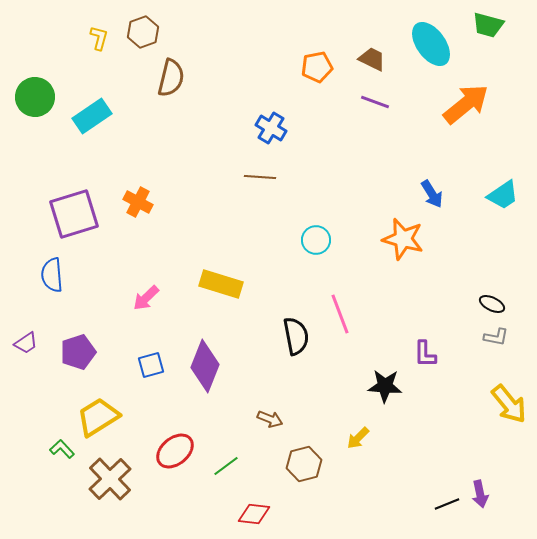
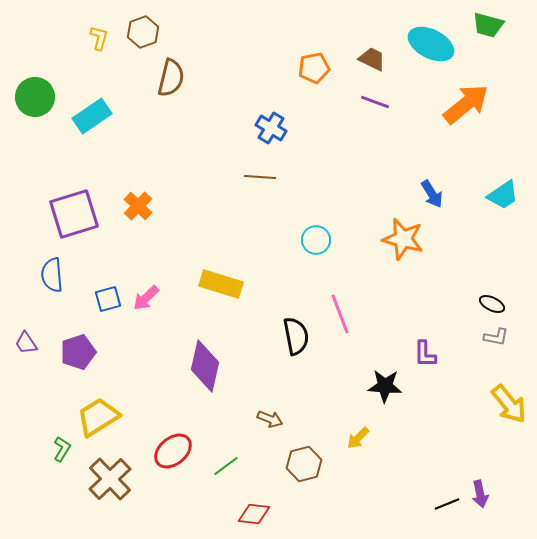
cyan ellipse at (431, 44): rotated 27 degrees counterclockwise
orange pentagon at (317, 67): moved 3 px left, 1 px down
orange cross at (138, 202): moved 4 px down; rotated 16 degrees clockwise
purple trapezoid at (26, 343): rotated 90 degrees clockwise
blue square at (151, 365): moved 43 px left, 66 px up
purple diamond at (205, 366): rotated 9 degrees counterclockwise
green L-shape at (62, 449): rotated 75 degrees clockwise
red ellipse at (175, 451): moved 2 px left
